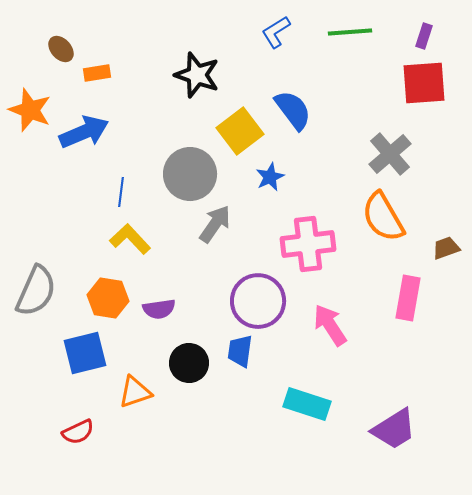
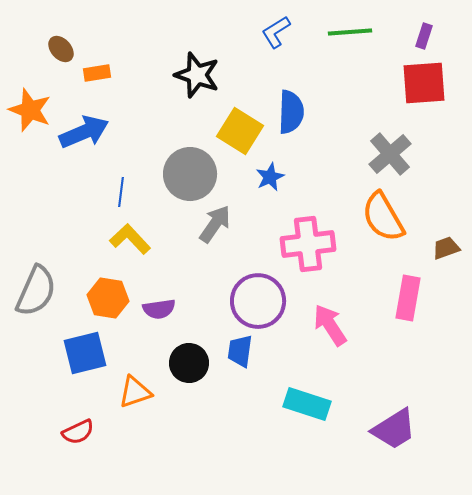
blue semicircle: moved 2 px left, 2 px down; rotated 39 degrees clockwise
yellow square: rotated 21 degrees counterclockwise
